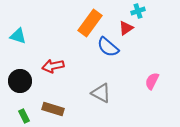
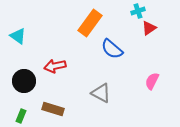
red triangle: moved 23 px right
cyan triangle: rotated 18 degrees clockwise
blue semicircle: moved 4 px right, 2 px down
red arrow: moved 2 px right
black circle: moved 4 px right
green rectangle: moved 3 px left; rotated 48 degrees clockwise
